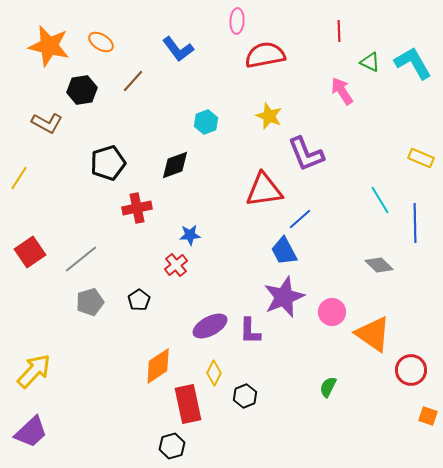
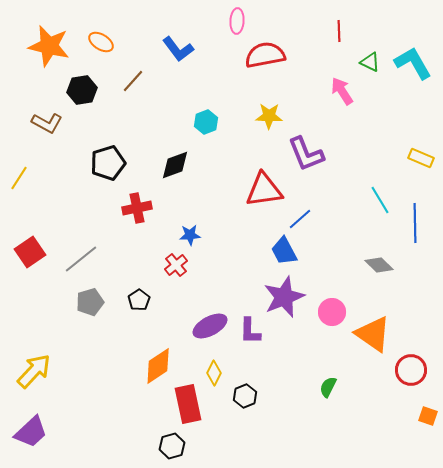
yellow star at (269, 116): rotated 20 degrees counterclockwise
